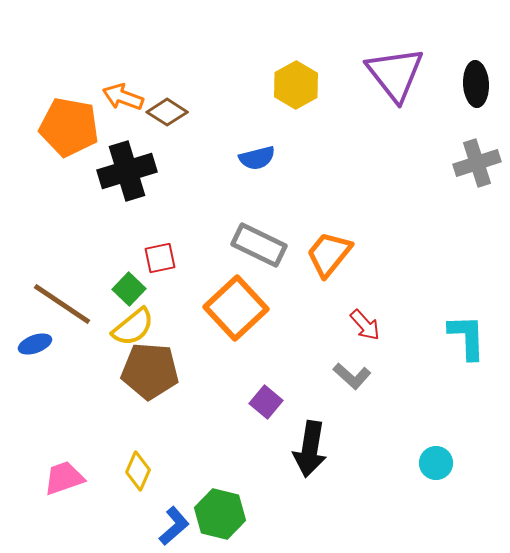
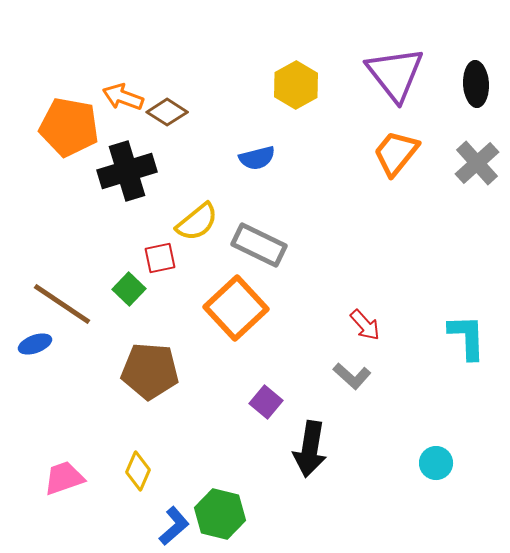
gray cross: rotated 24 degrees counterclockwise
orange trapezoid: moved 67 px right, 101 px up
yellow semicircle: moved 64 px right, 105 px up
